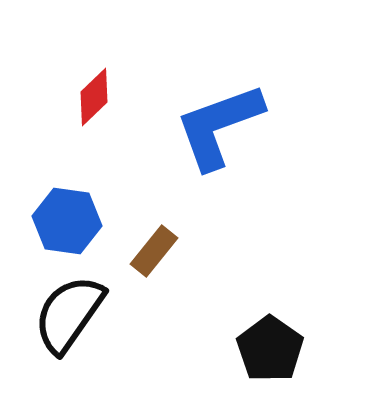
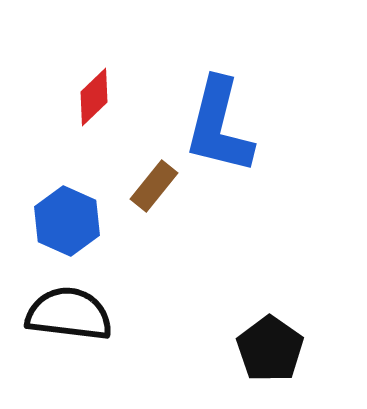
blue L-shape: rotated 56 degrees counterclockwise
blue hexagon: rotated 16 degrees clockwise
brown rectangle: moved 65 px up
black semicircle: rotated 62 degrees clockwise
